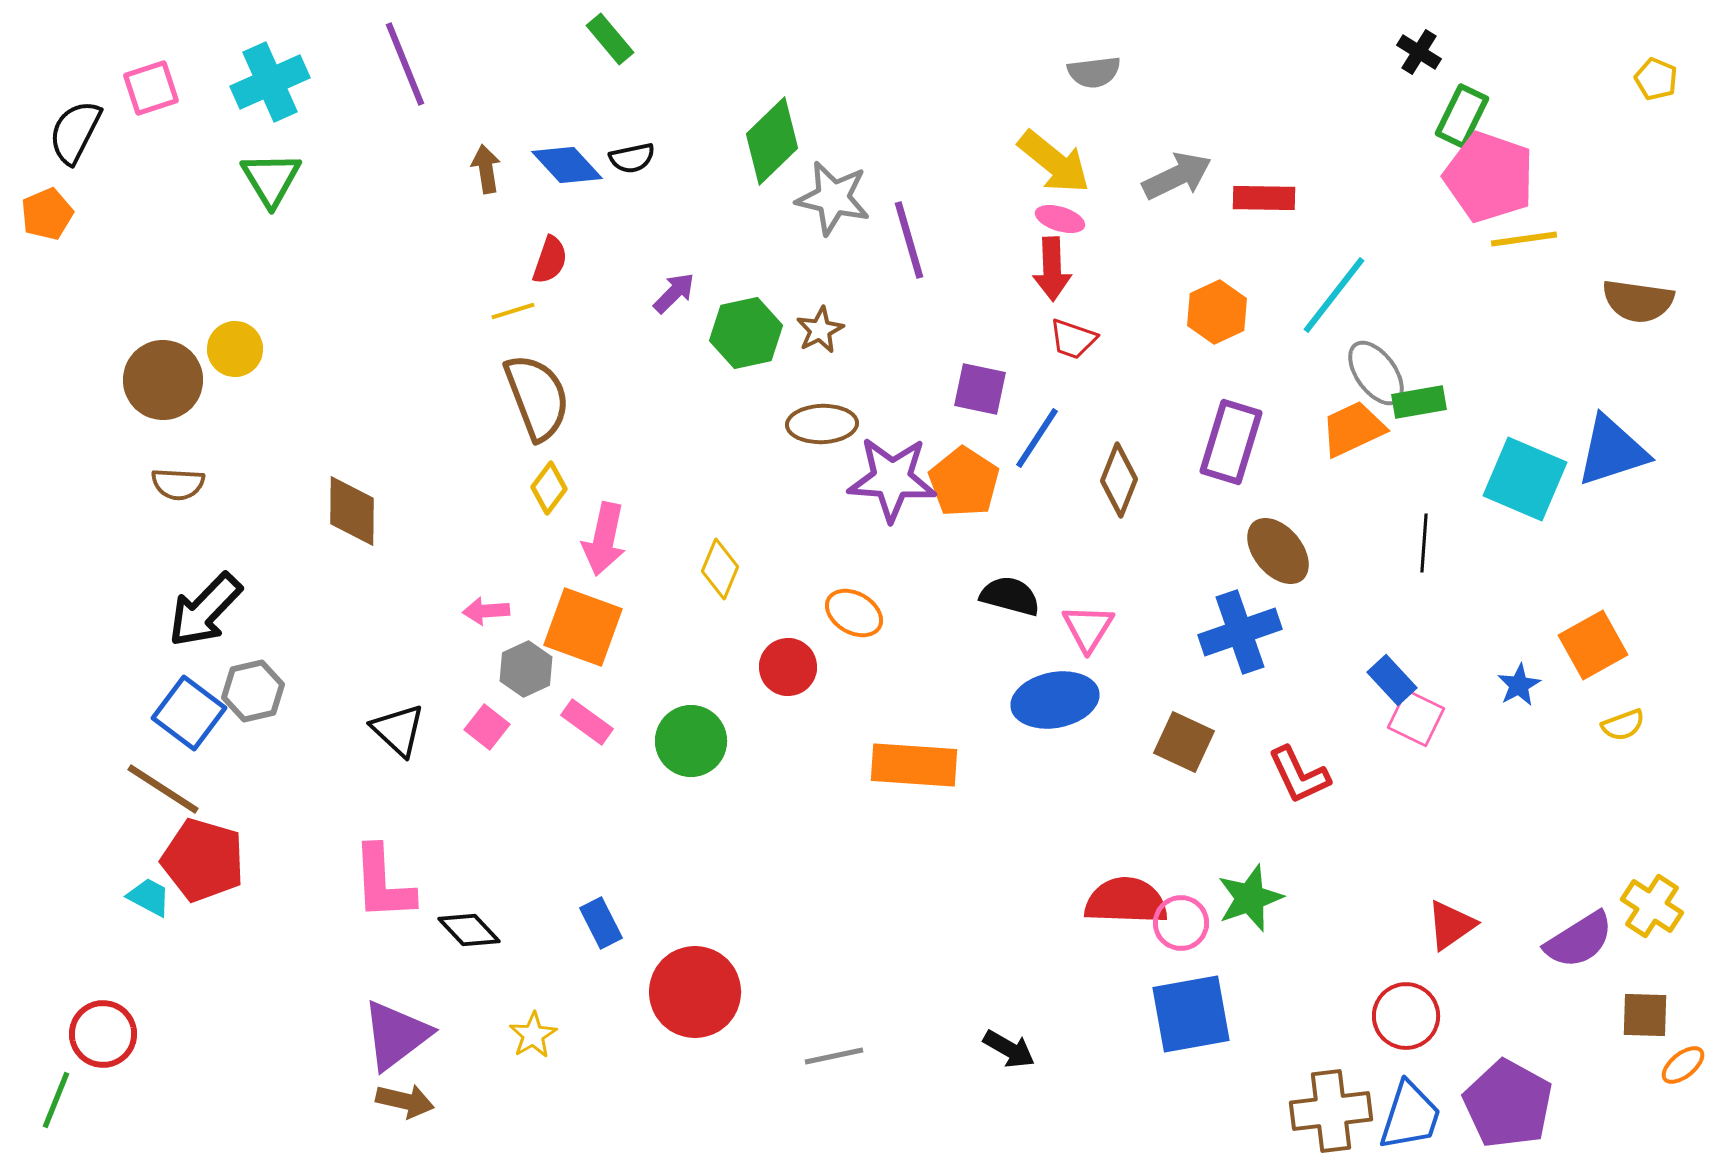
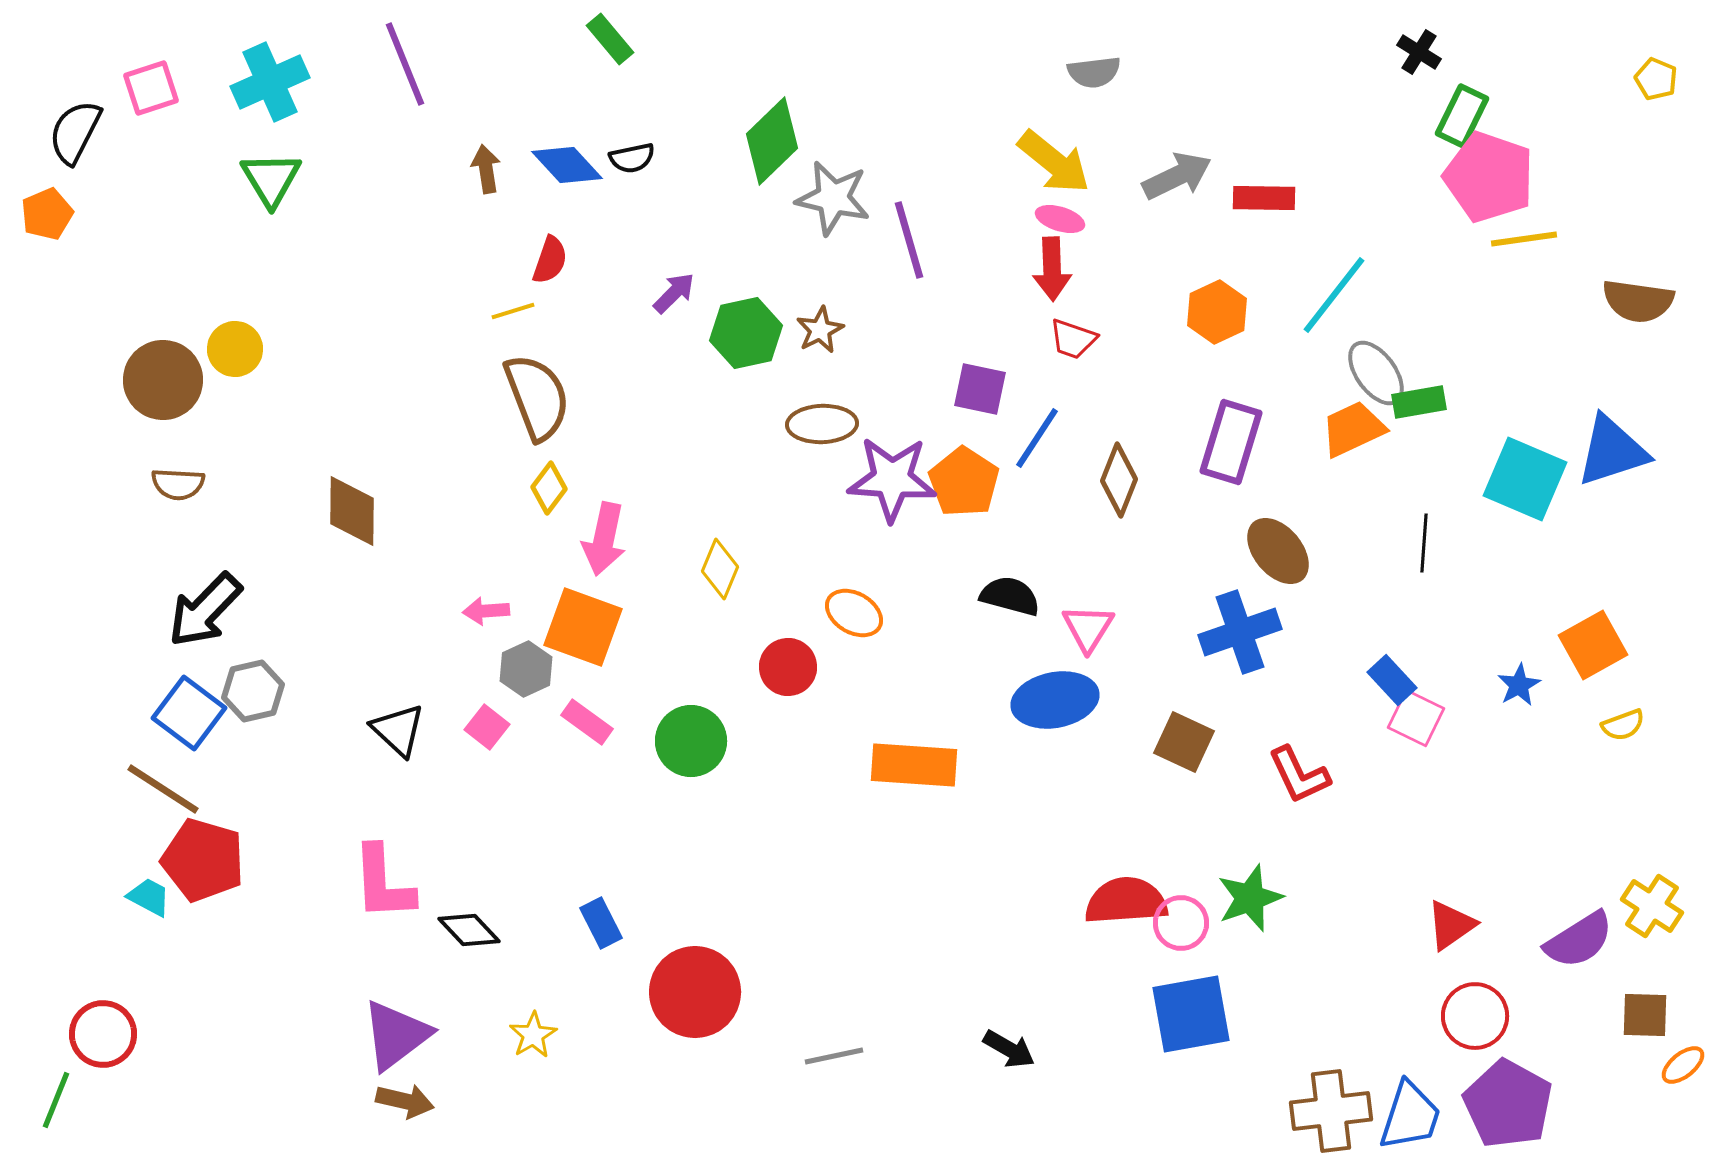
red semicircle at (1126, 901): rotated 6 degrees counterclockwise
red circle at (1406, 1016): moved 69 px right
